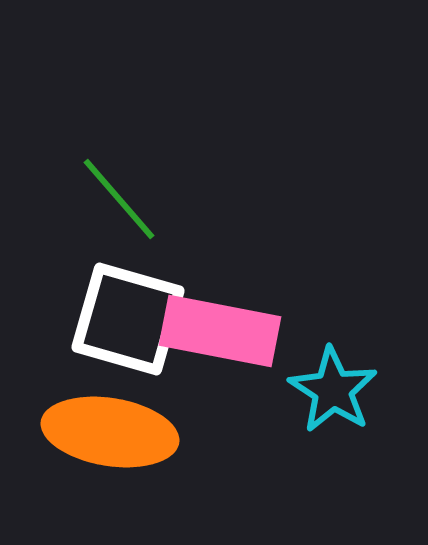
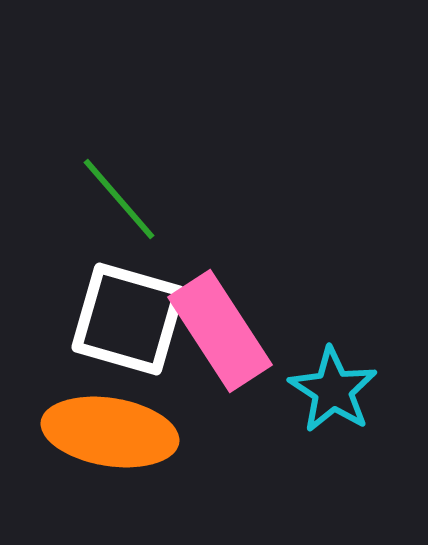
pink rectangle: rotated 46 degrees clockwise
